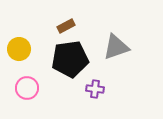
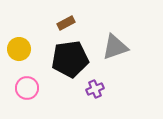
brown rectangle: moved 3 px up
gray triangle: moved 1 px left
purple cross: rotated 30 degrees counterclockwise
